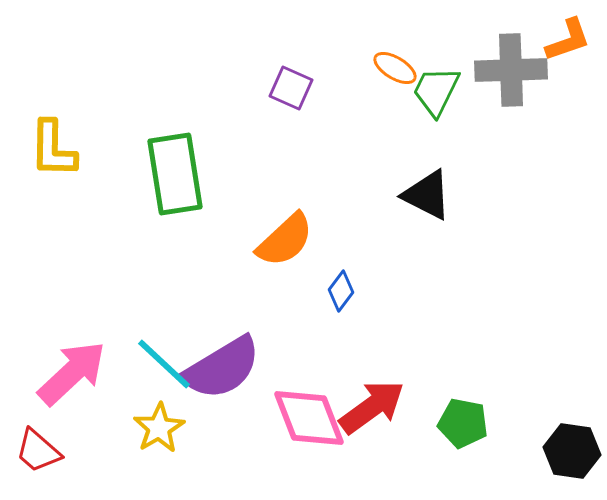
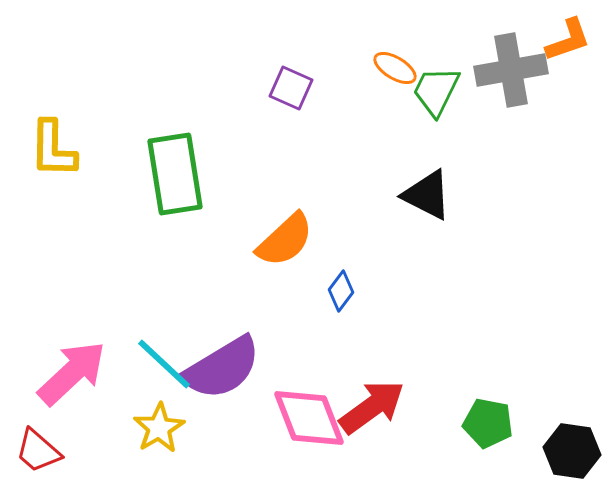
gray cross: rotated 8 degrees counterclockwise
green pentagon: moved 25 px right
